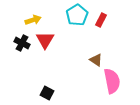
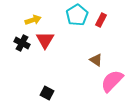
pink semicircle: rotated 125 degrees counterclockwise
